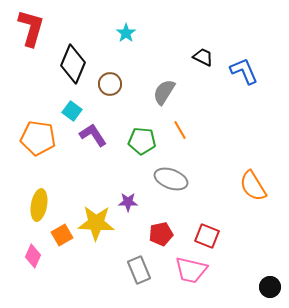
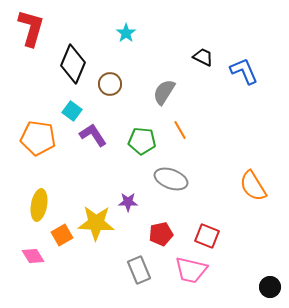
pink diamond: rotated 55 degrees counterclockwise
